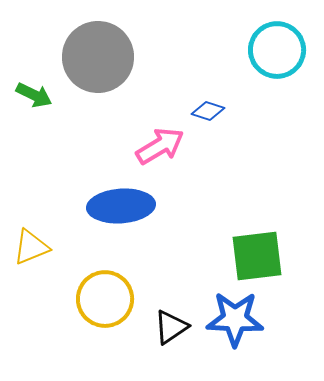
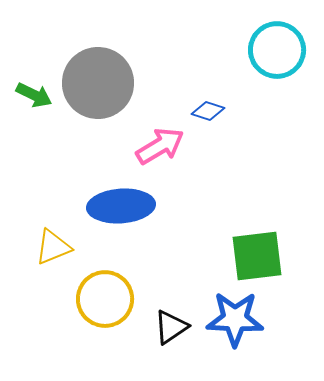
gray circle: moved 26 px down
yellow triangle: moved 22 px right
